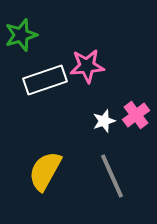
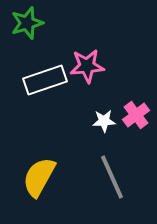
green star: moved 6 px right, 12 px up
white star: rotated 15 degrees clockwise
yellow semicircle: moved 6 px left, 6 px down
gray line: moved 1 px down
